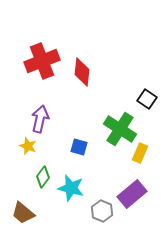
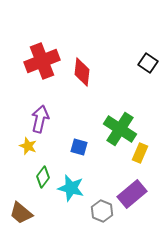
black square: moved 1 px right, 36 px up
brown trapezoid: moved 2 px left
